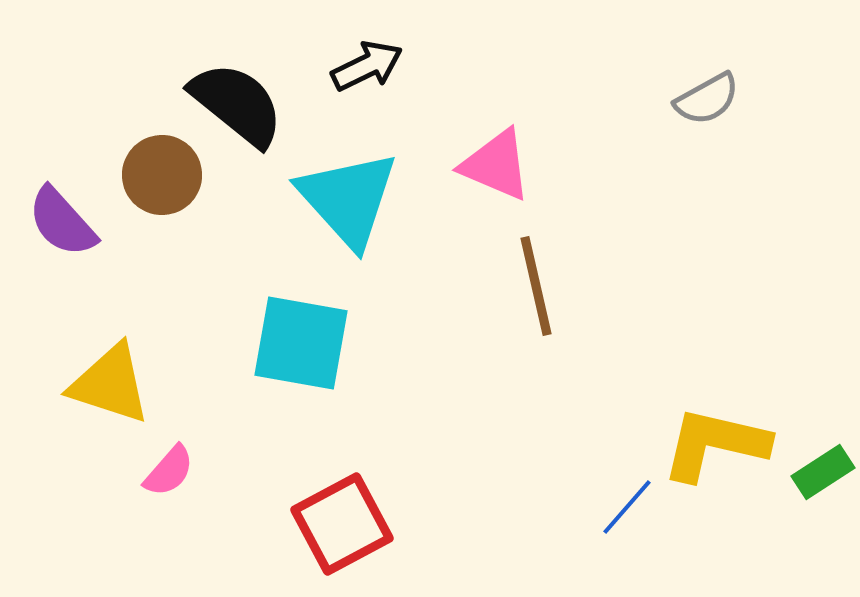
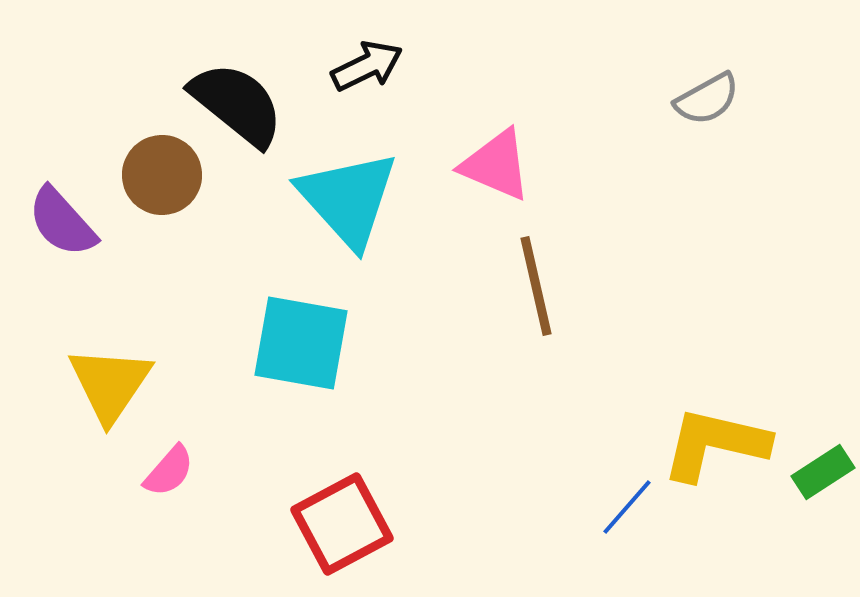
yellow triangle: rotated 46 degrees clockwise
